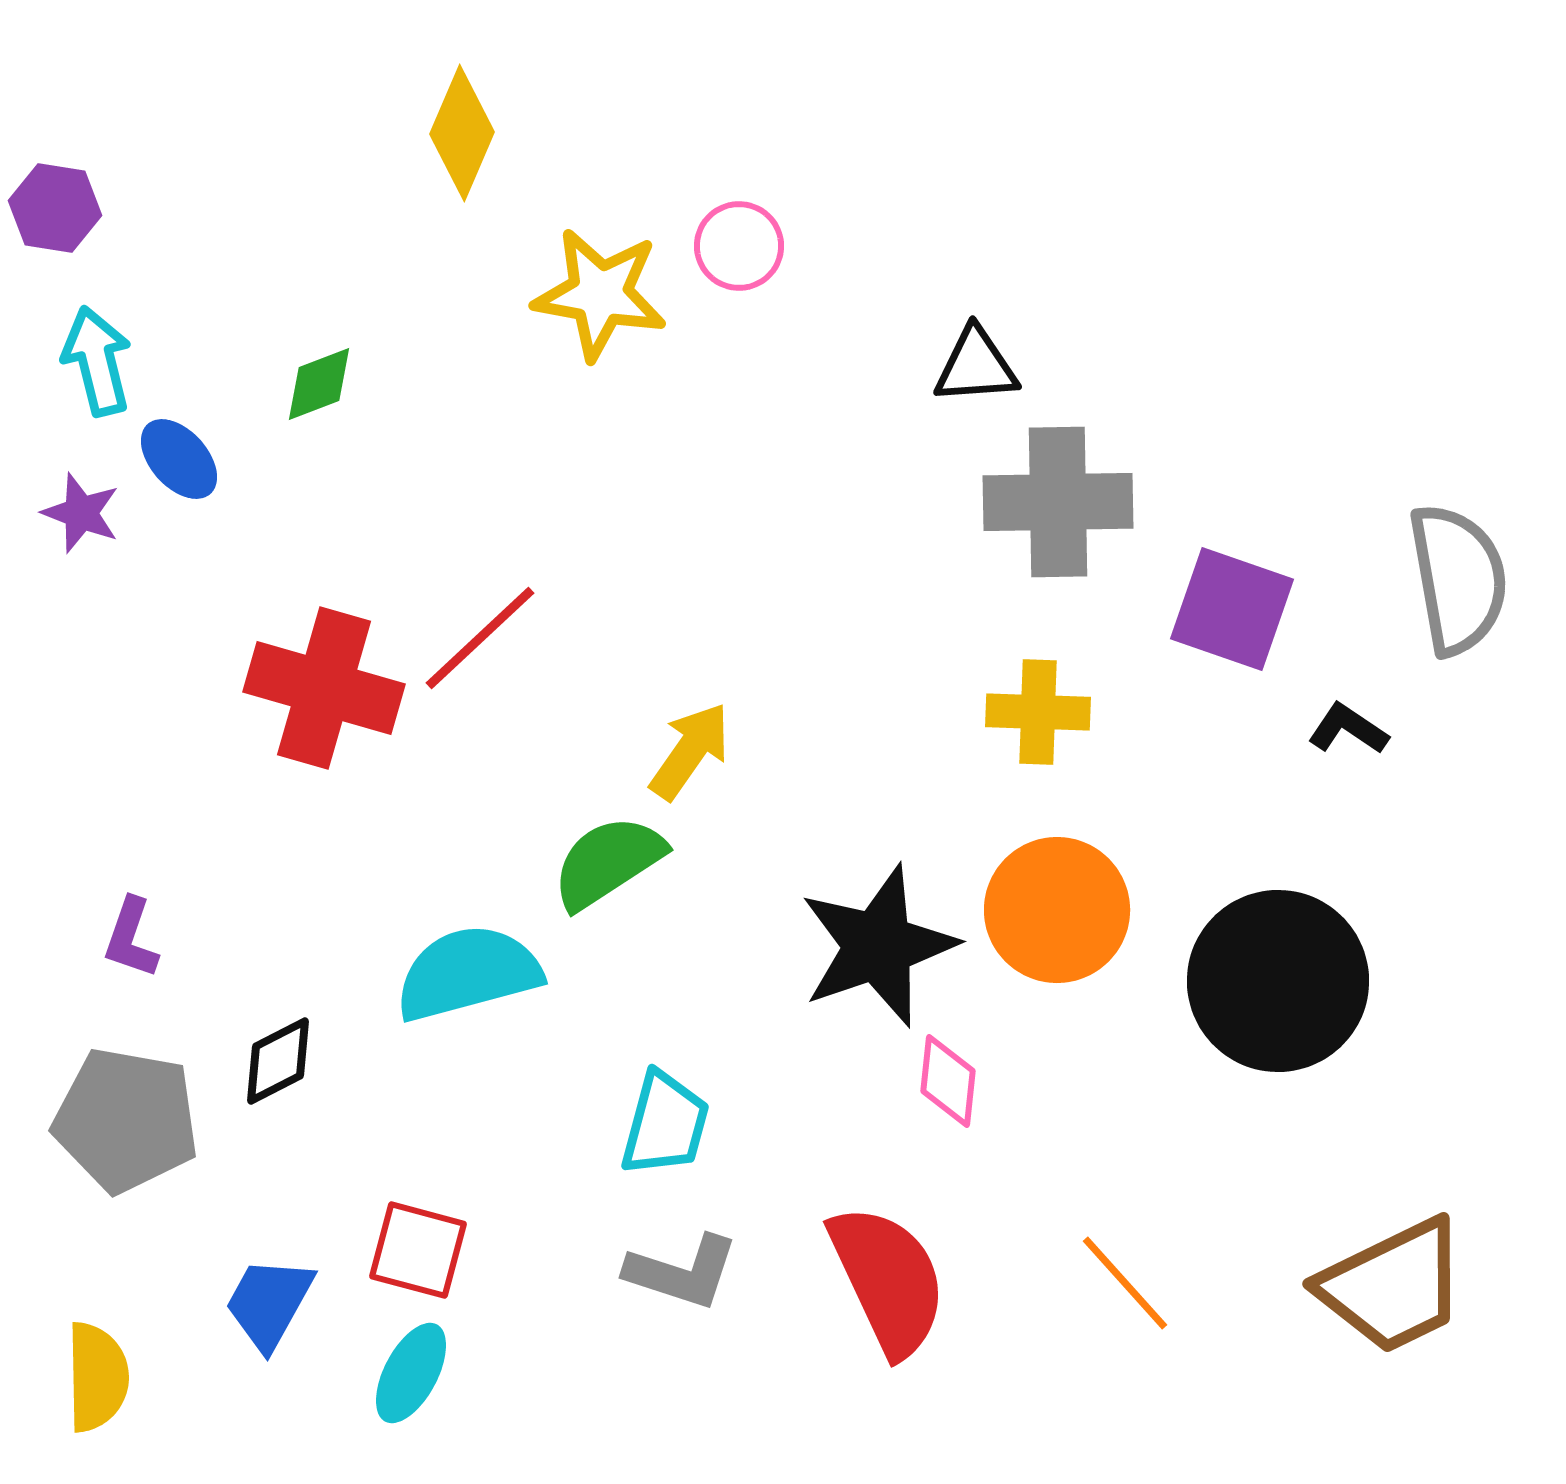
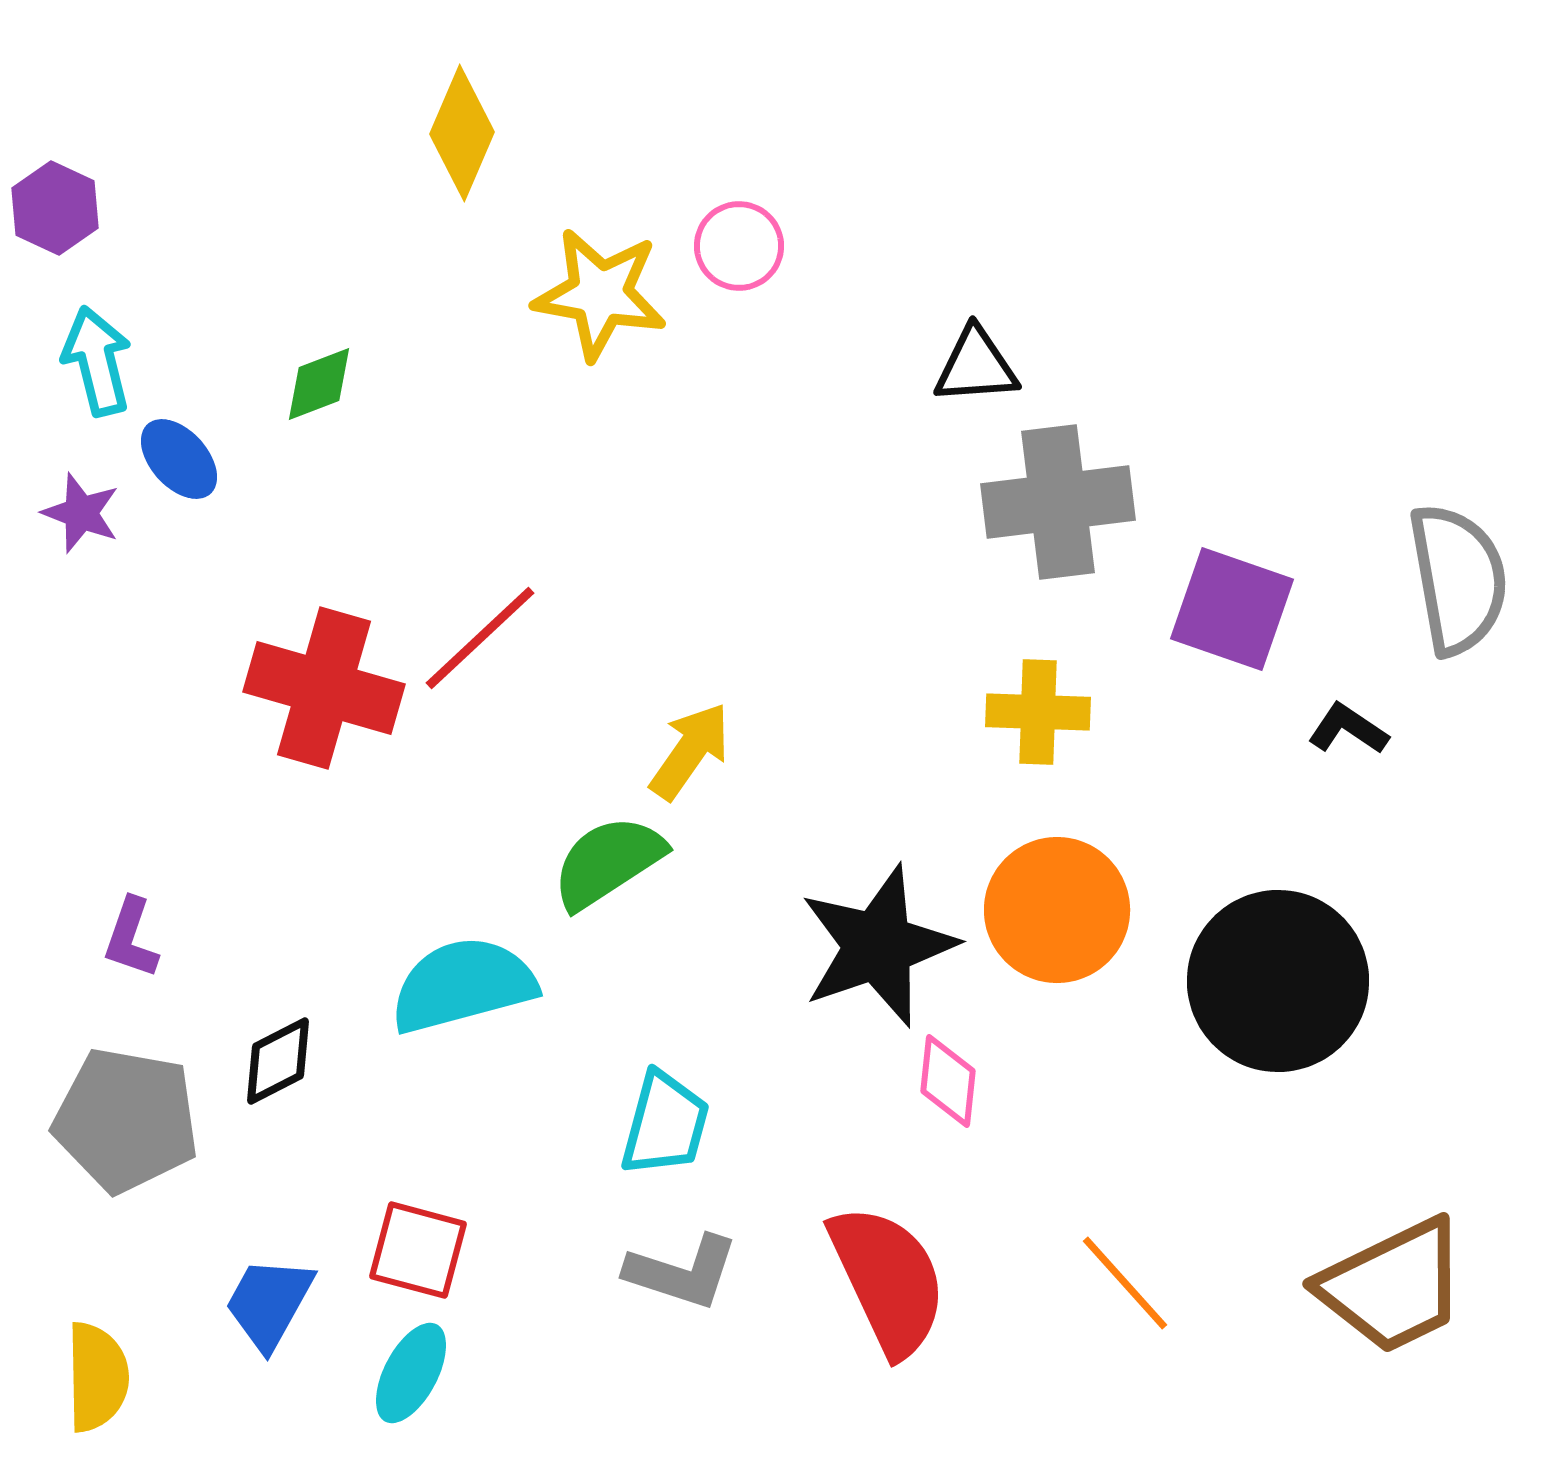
purple hexagon: rotated 16 degrees clockwise
gray cross: rotated 6 degrees counterclockwise
cyan semicircle: moved 5 px left, 12 px down
